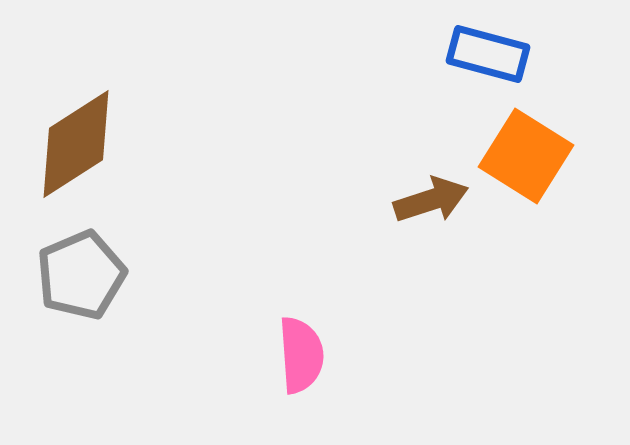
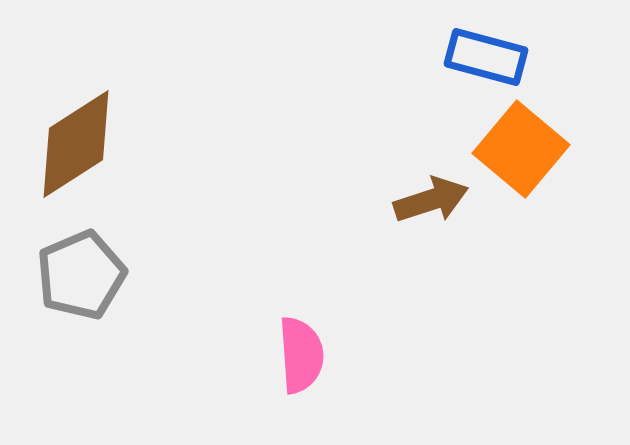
blue rectangle: moved 2 px left, 3 px down
orange square: moved 5 px left, 7 px up; rotated 8 degrees clockwise
